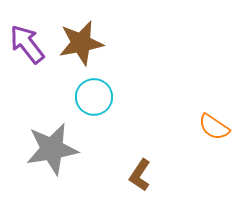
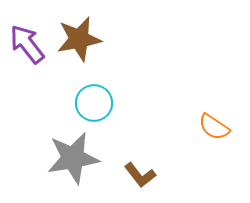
brown star: moved 2 px left, 4 px up
cyan circle: moved 6 px down
gray star: moved 21 px right, 9 px down
brown L-shape: rotated 72 degrees counterclockwise
